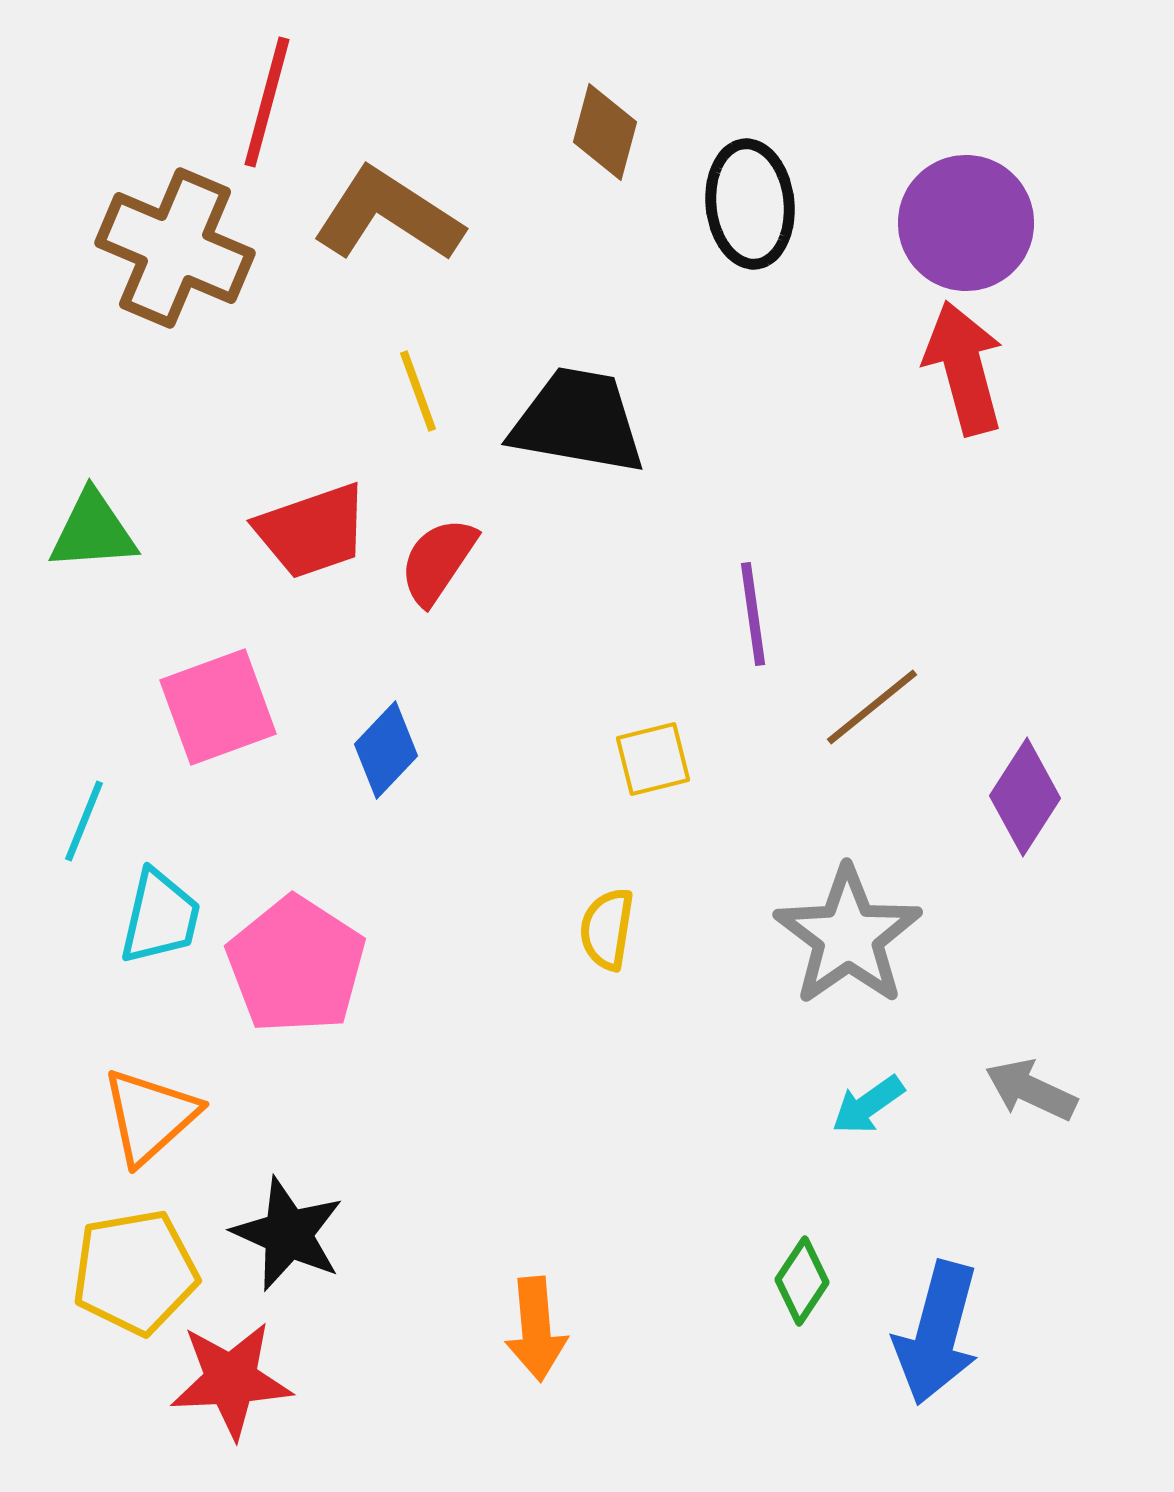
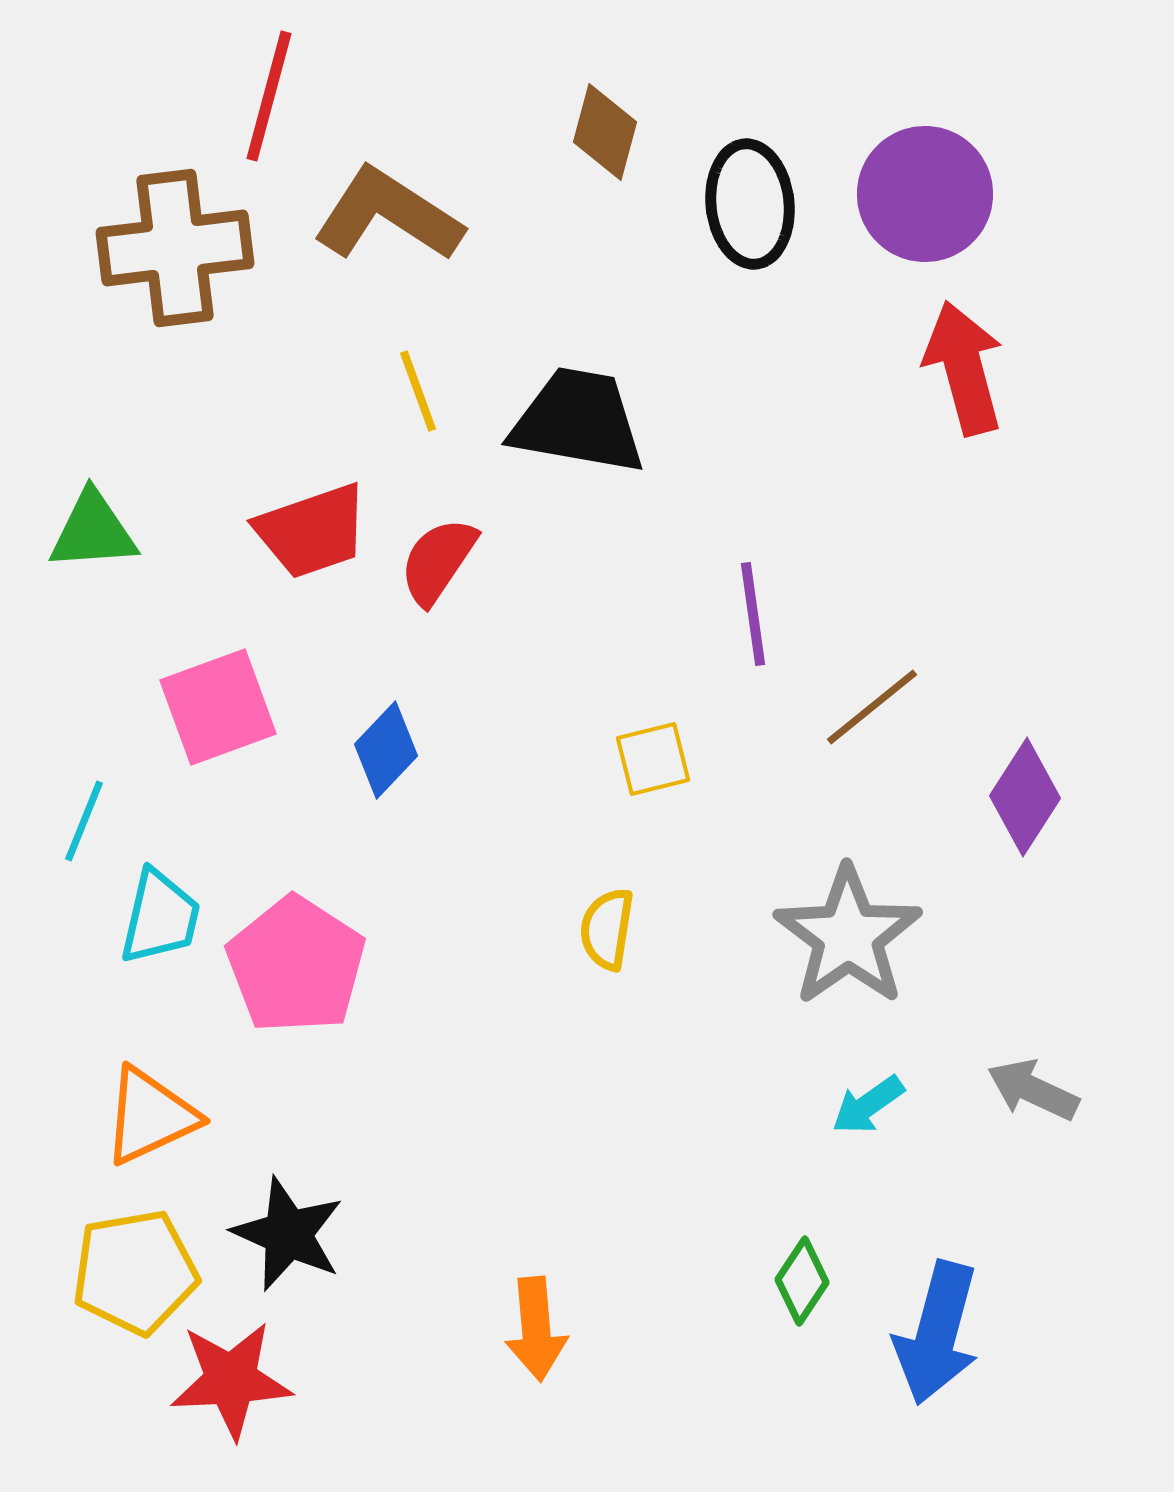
red line: moved 2 px right, 6 px up
purple circle: moved 41 px left, 29 px up
brown cross: rotated 30 degrees counterclockwise
gray arrow: moved 2 px right
orange triangle: rotated 17 degrees clockwise
